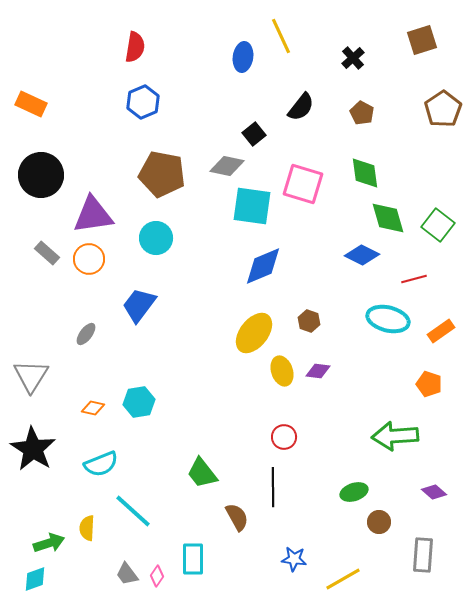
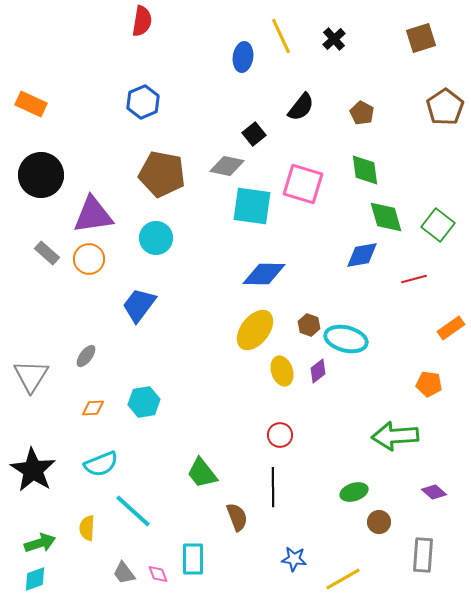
brown square at (422, 40): moved 1 px left, 2 px up
red semicircle at (135, 47): moved 7 px right, 26 px up
black cross at (353, 58): moved 19 px left, 19 px up
brown pentagon at (443, 109): moved 2 px right, 2 px up
green diamond at (365, 173): moved 3 px up
green diamond at (388, 218): moved 2 px left, 1 px up
blue diamond at (362, 255): rotated 36 degrees counterclockwise
blue diamond at (263, 266): moved 1 px right, 8 px down; rotated 24 degrees clockwise
cyan ellipse at (388, 319): moved 42 px left, 20 px down
brown hexagon at (309, 321): moved 4 px down
orange rectangle at (441, 331): moved 10 px right, 3 px up
yellow ellipse at (254, 333): moved 1 px right, 3 px up
gray ellipse at (86, 334): moved 22 px down
purple diamond at (318, 371): rotated 45 degrees counterclockwise
orange pentagon at (429, 384): rotated 10 degrees counterclockwise
cyan hexagon at (139, 402): moved 5 px right
orange diamond at (93, 408): rotated 15 degrees counterclockwise
red circle at (284, 437): moved 4 px left, 2 px up
black star at (33, 449): moved 21 px down
brown semicircle at (237, 517): rotated 8 degrees clockwise
green arrow at (49, 543): moved 9 px left
gray trapezoid at (127, 574): moved 3 px left, 1 px up
pink diamond at (157, 576): moved 1 px right, 2 px up; rotated 55 degrees counterclockwise
